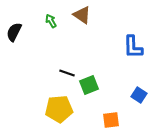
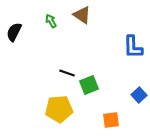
blue square: rotated 14 degrees clockwise
